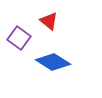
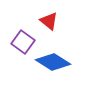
purple square: moved 4 px right, 4 px down
